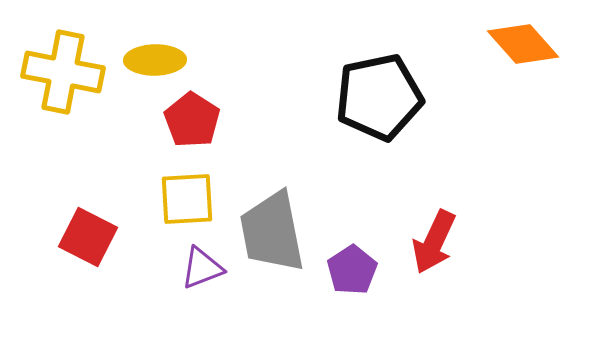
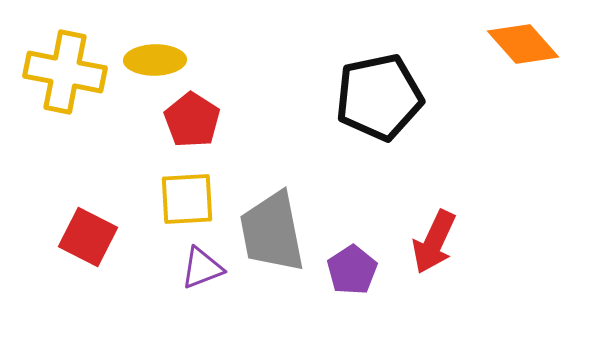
yellow cross: moved 2 px right
